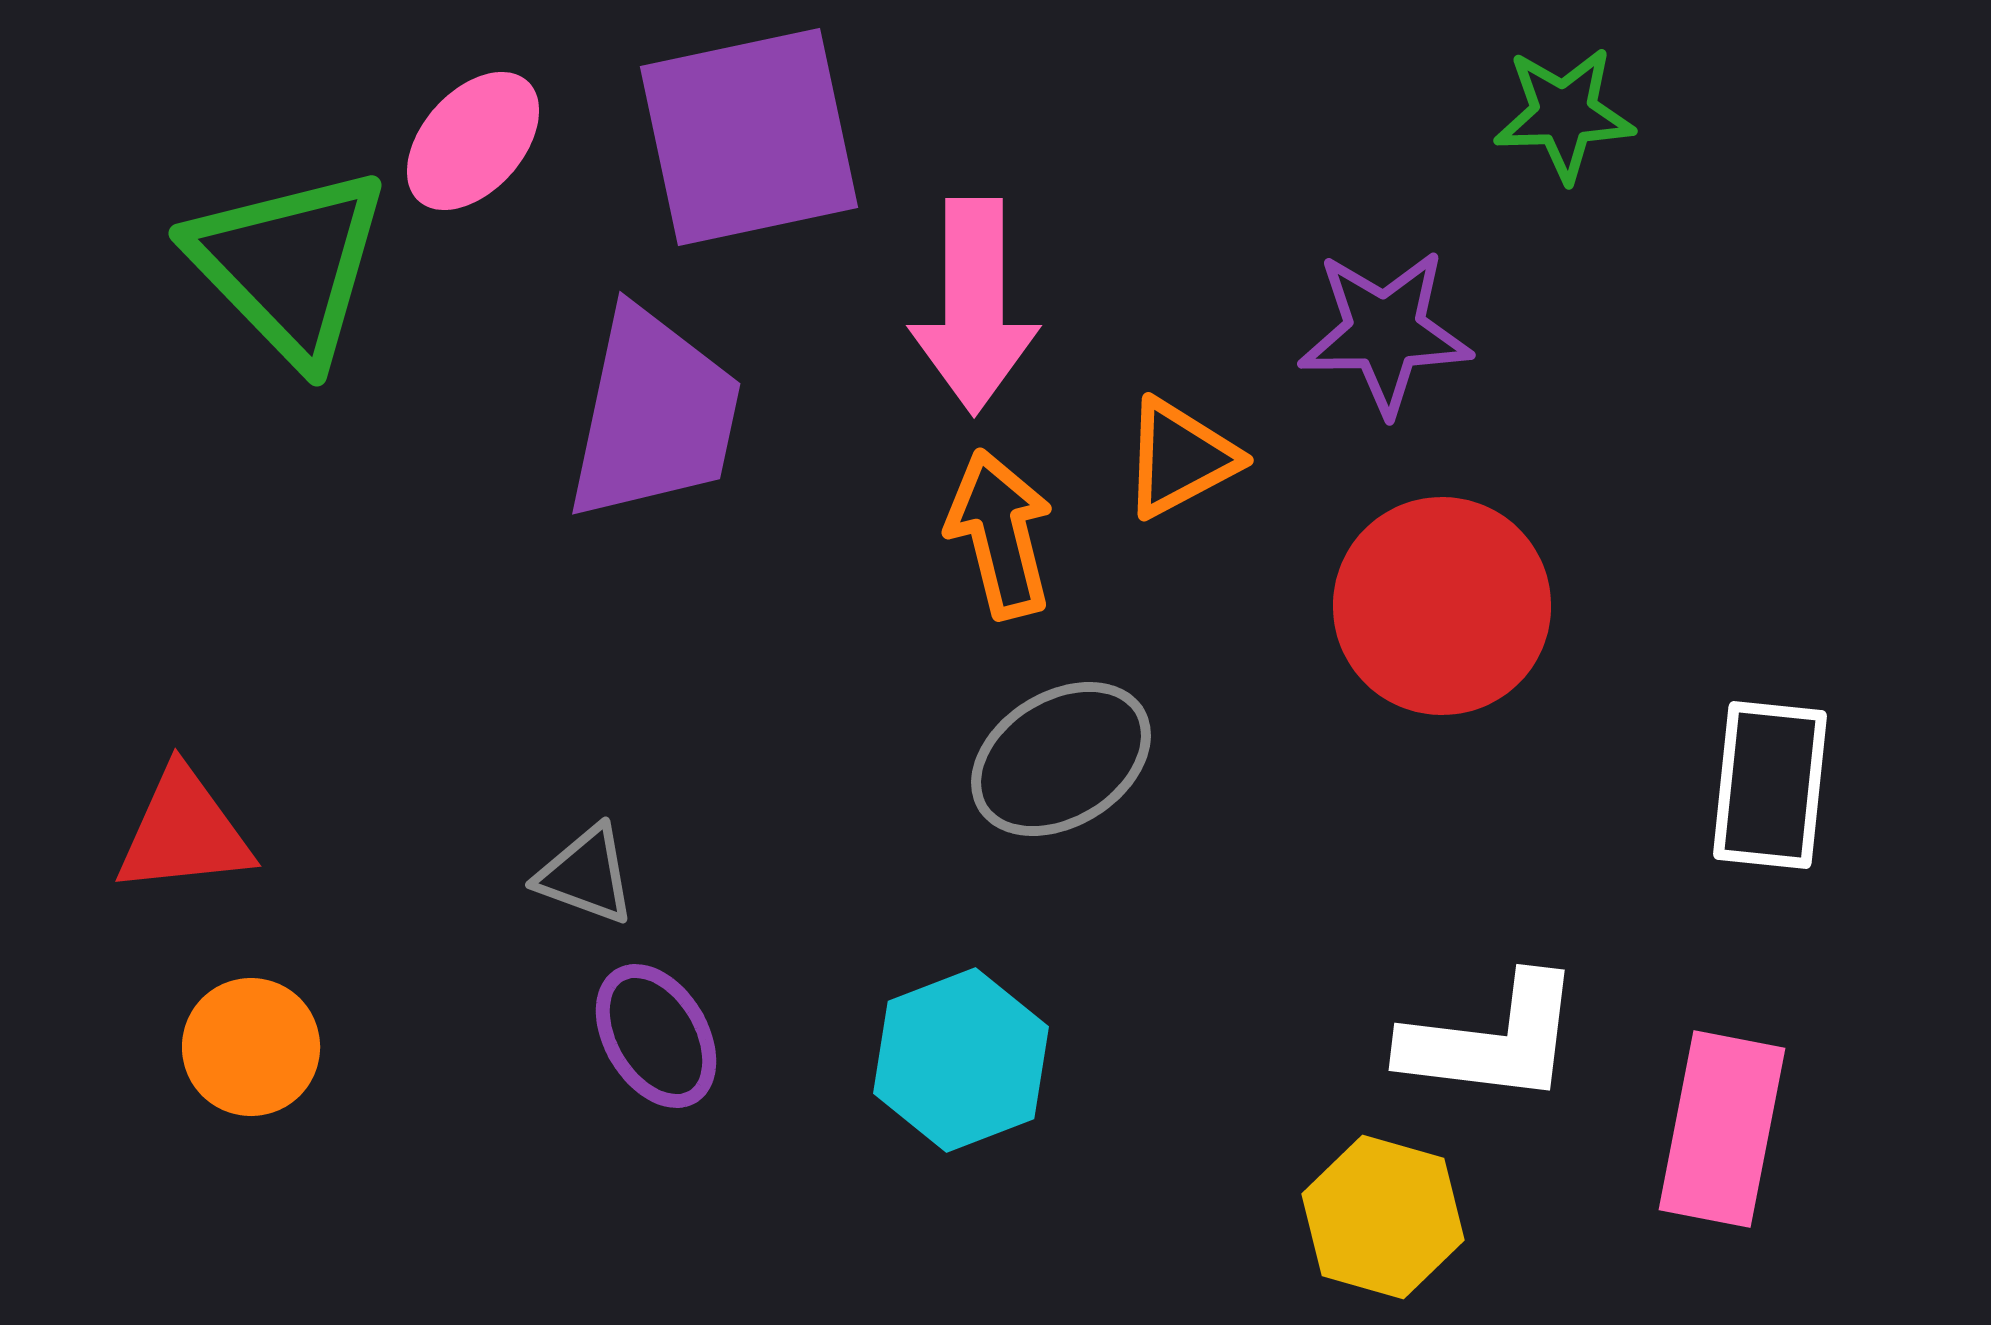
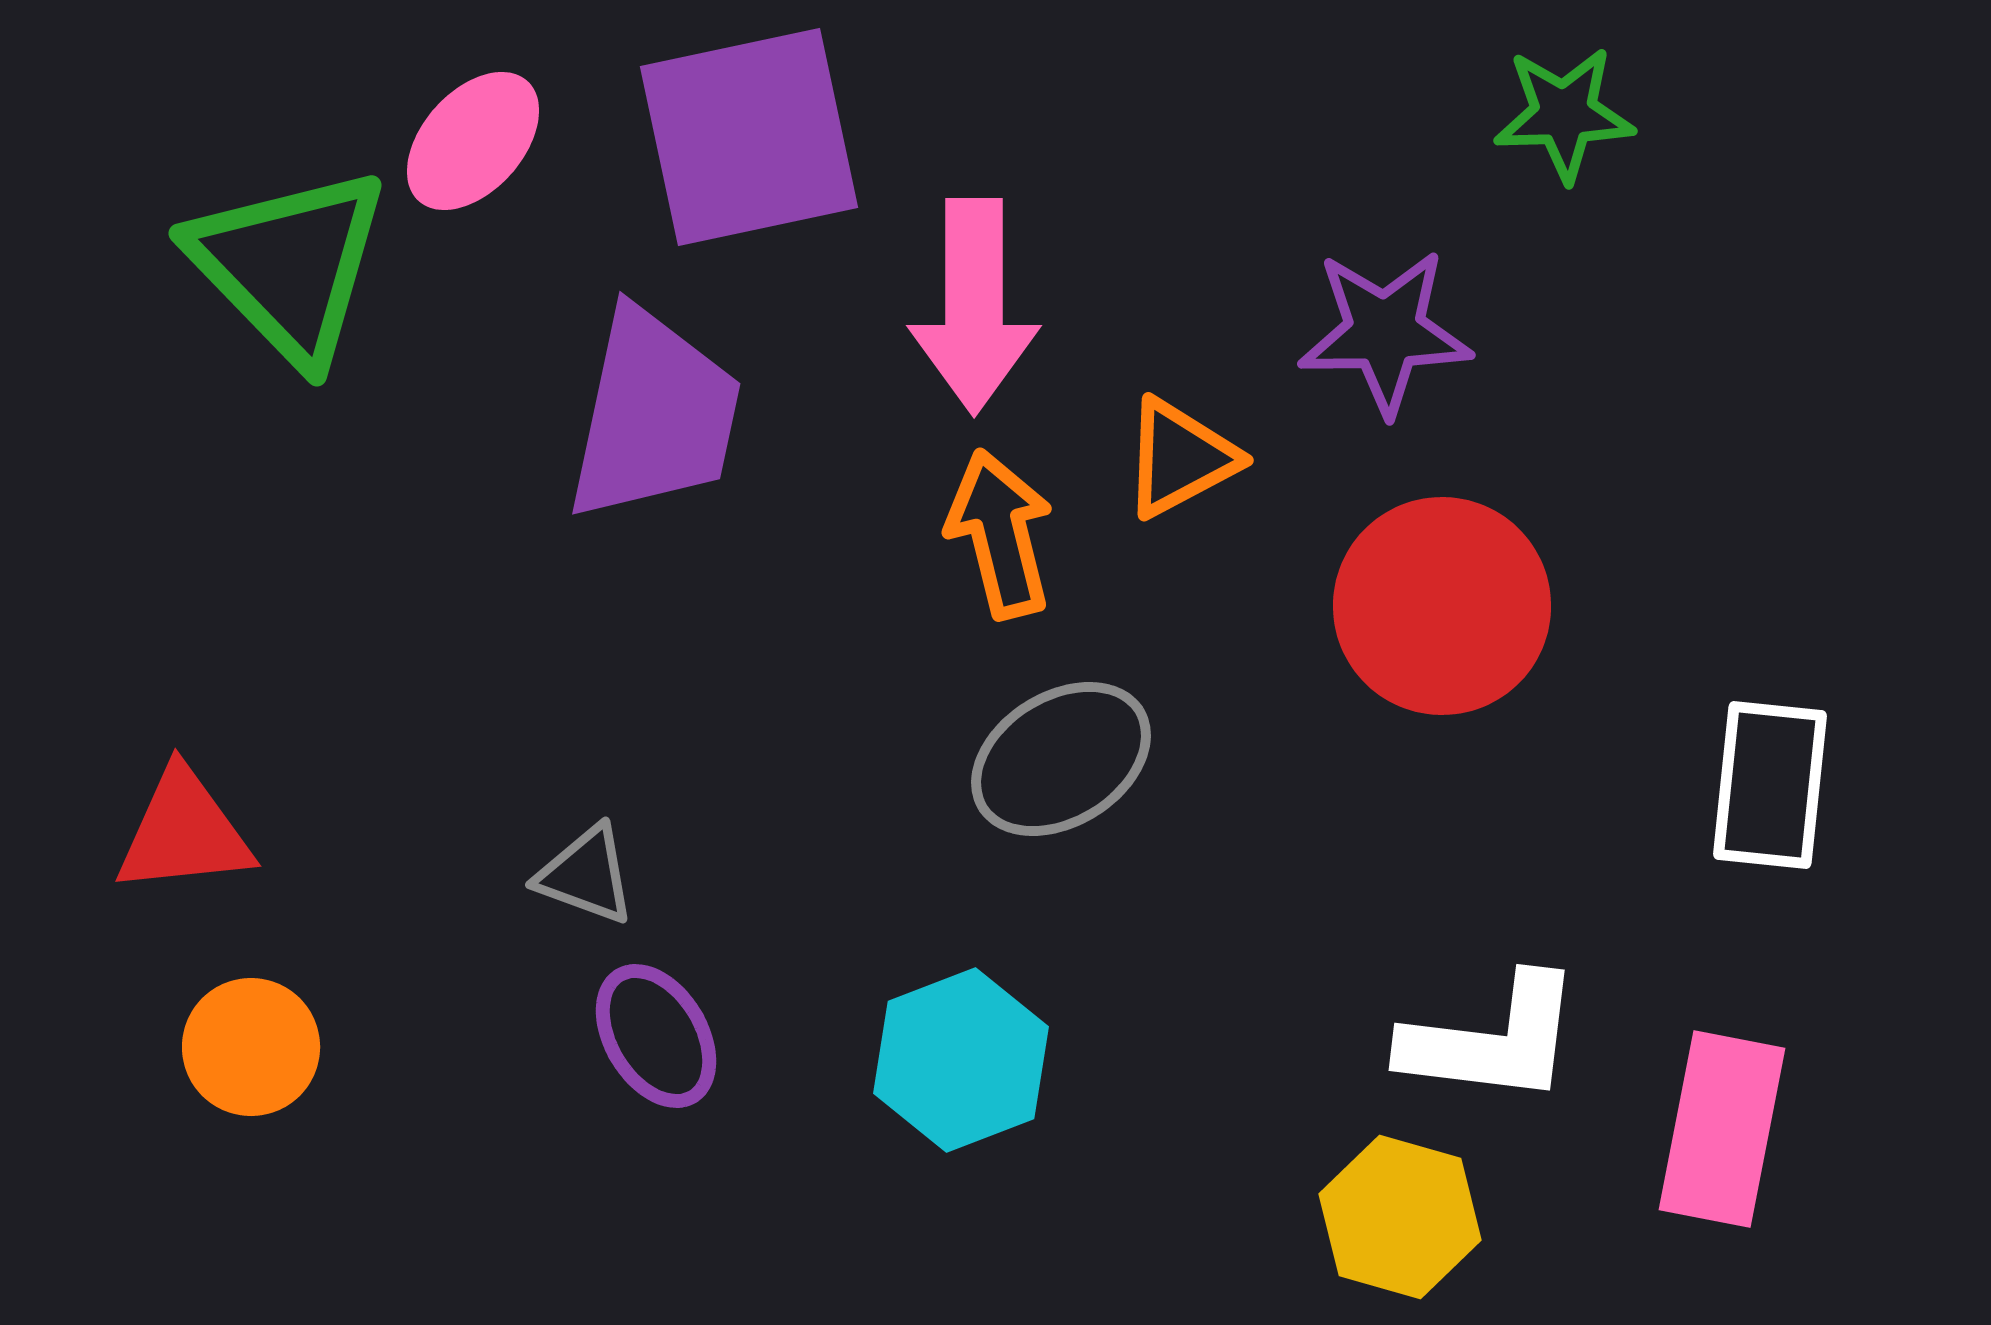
yellow hexagon: moved 17 px right
